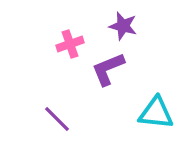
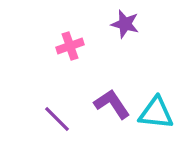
purple star: moved 2 px right, 2 px up
pink cross: moved 2 px down
purple L-shape: moved 4 px right, 35 px down; rotated 78 degrees clockwise
